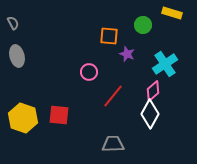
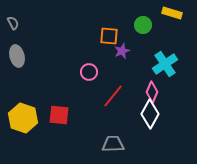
purple star: moved 5 px left, 3 px up; rotated 28 degrees clockwise
pink diamond: moved 1 px left, 1 px down; rotated 25 degrees counterclockwise
